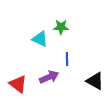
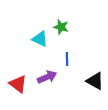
green star: rotated 14 degrees clockwise
purple arrow: moved 2 px left
